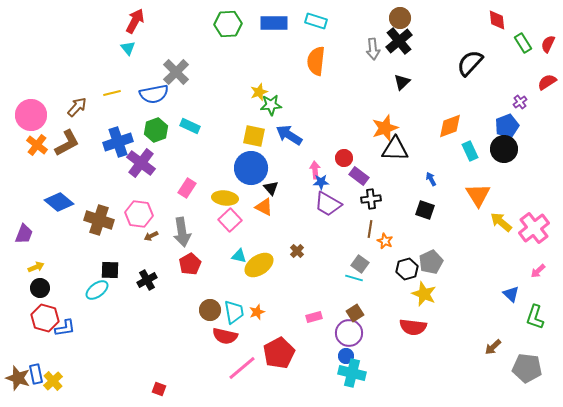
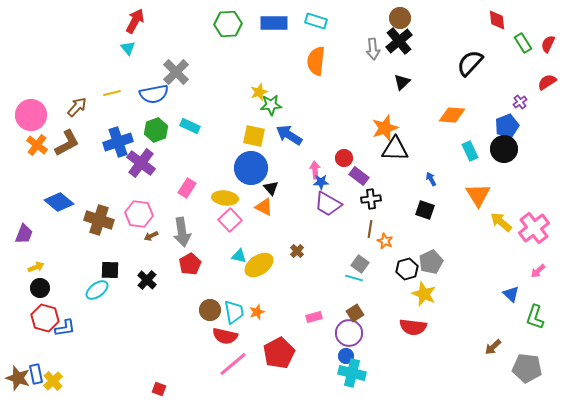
orange diamond at (450, 126): moved 2 px right, 11 px up; rotated 24 degrees clockwise
black cross at (147, 280): rotated 18 degrees counterclockwise
pink line at (242, 368): moved 9 px left, 4 px up
